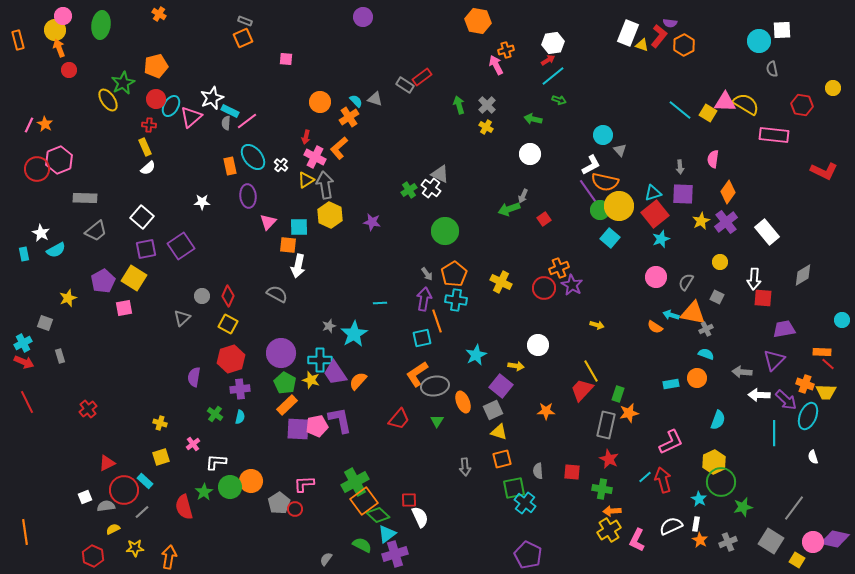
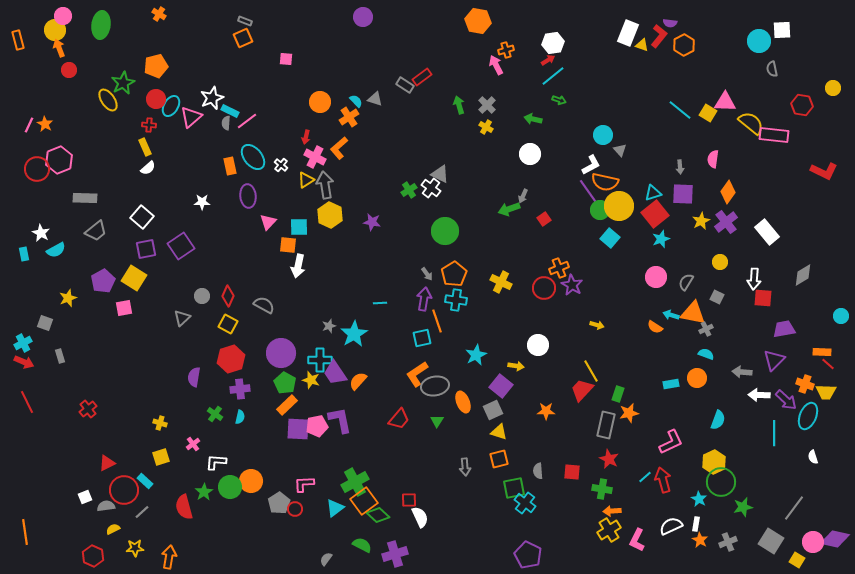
yellow semicircle at (746, 104): moved 5 px right, 19 px down; rotated 8 degrees clockwise
gray semicircle at (277, 294): moved 13 px left, 11 px down
cyan circle at (842, 320): moved 1 px left, 4 px up
orange square at (502, 459): moved 3 px left
cyan triangle at (387, 534): moved 52 px left, 26 px up
